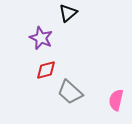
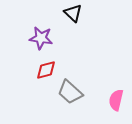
black triangle: moved 5 px right; rotated 36 degrees counterclockwise
purple star: rotated 15 degrees counterclockwise
